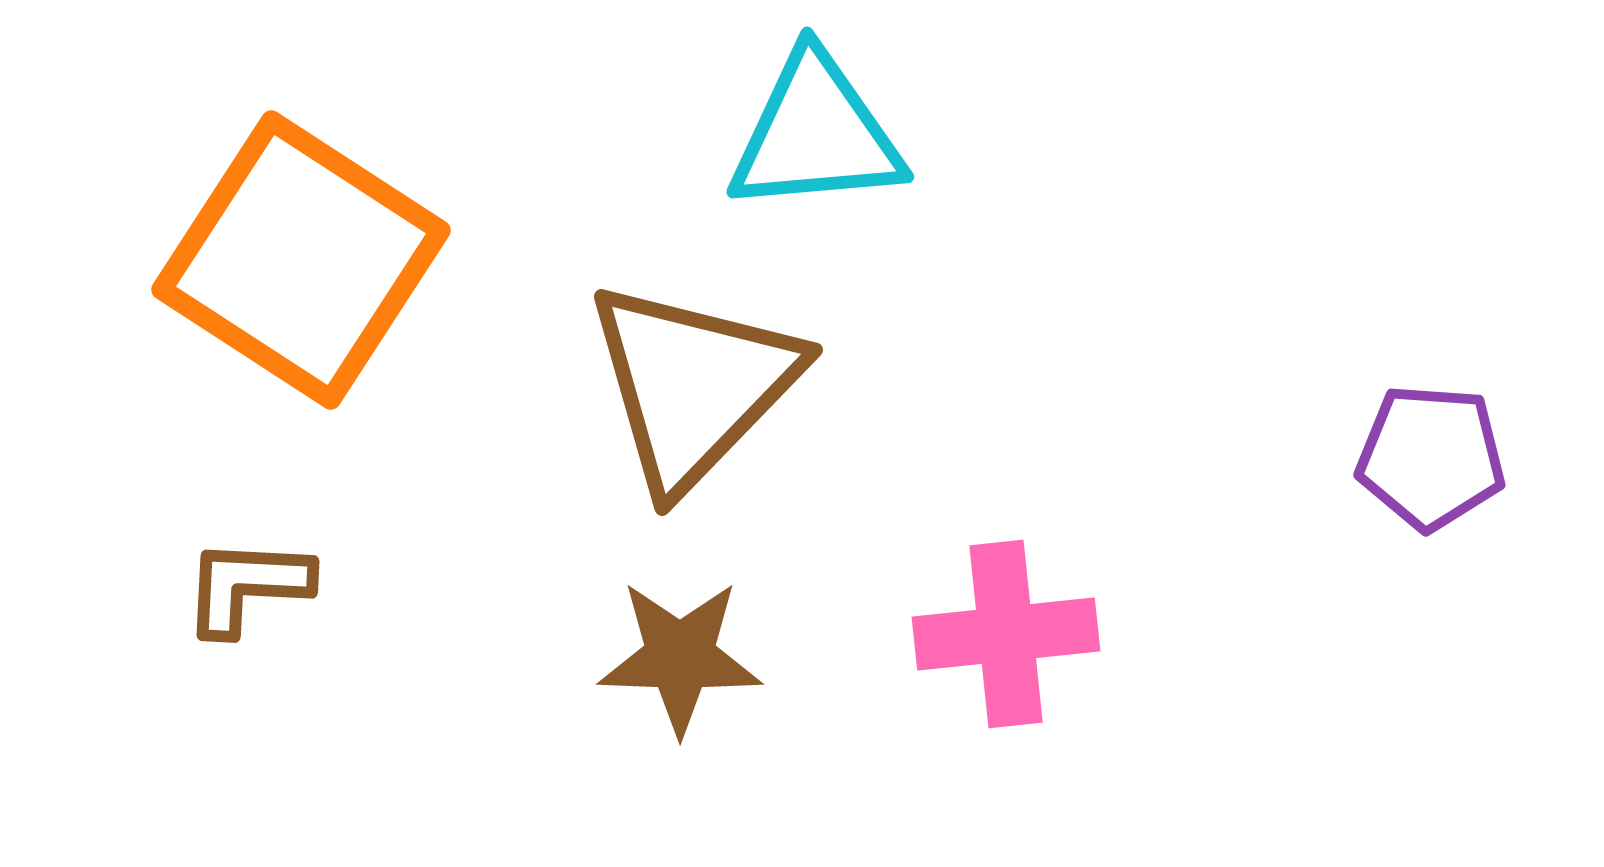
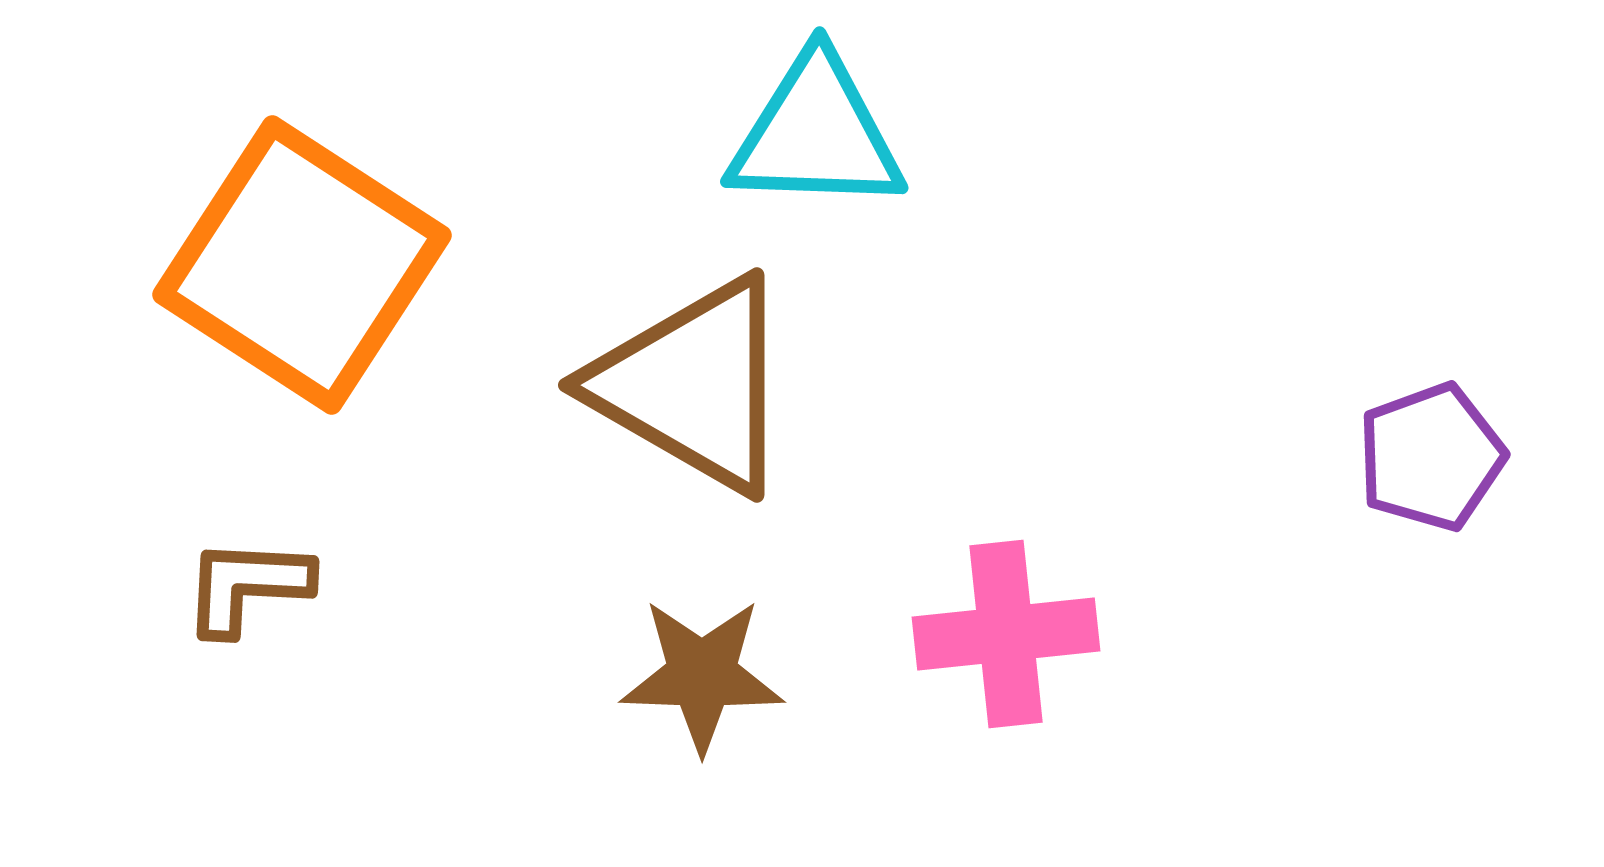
cyan triangle: rotated 7 degrees clockwise
orange square: moved 1 px right, 5 px down
brown triangle: rotated 44 degrees counterclockwise
purple pentagon: rotated 24 degrees counterclockwise
brown star: moved 22 px right, 18 px down
